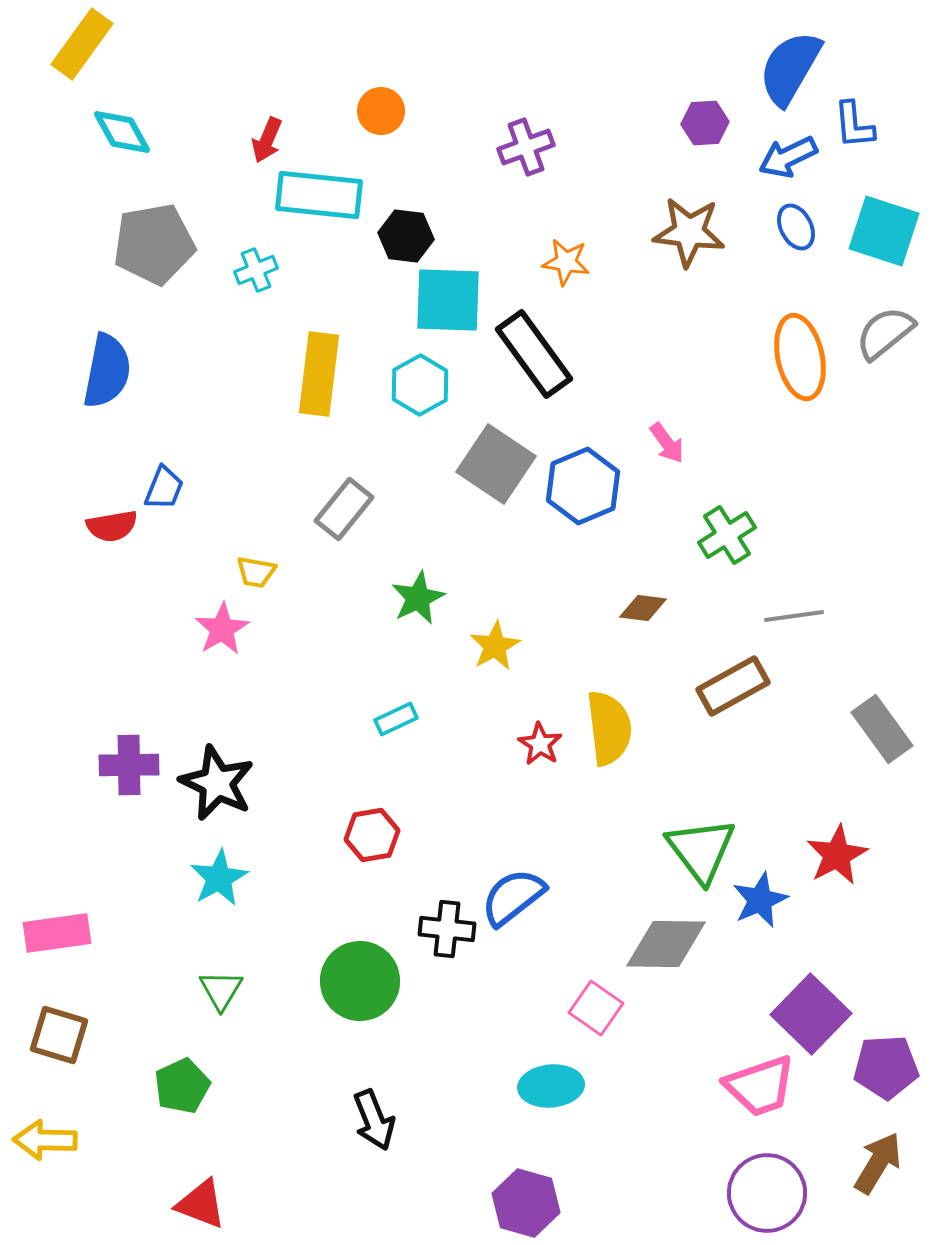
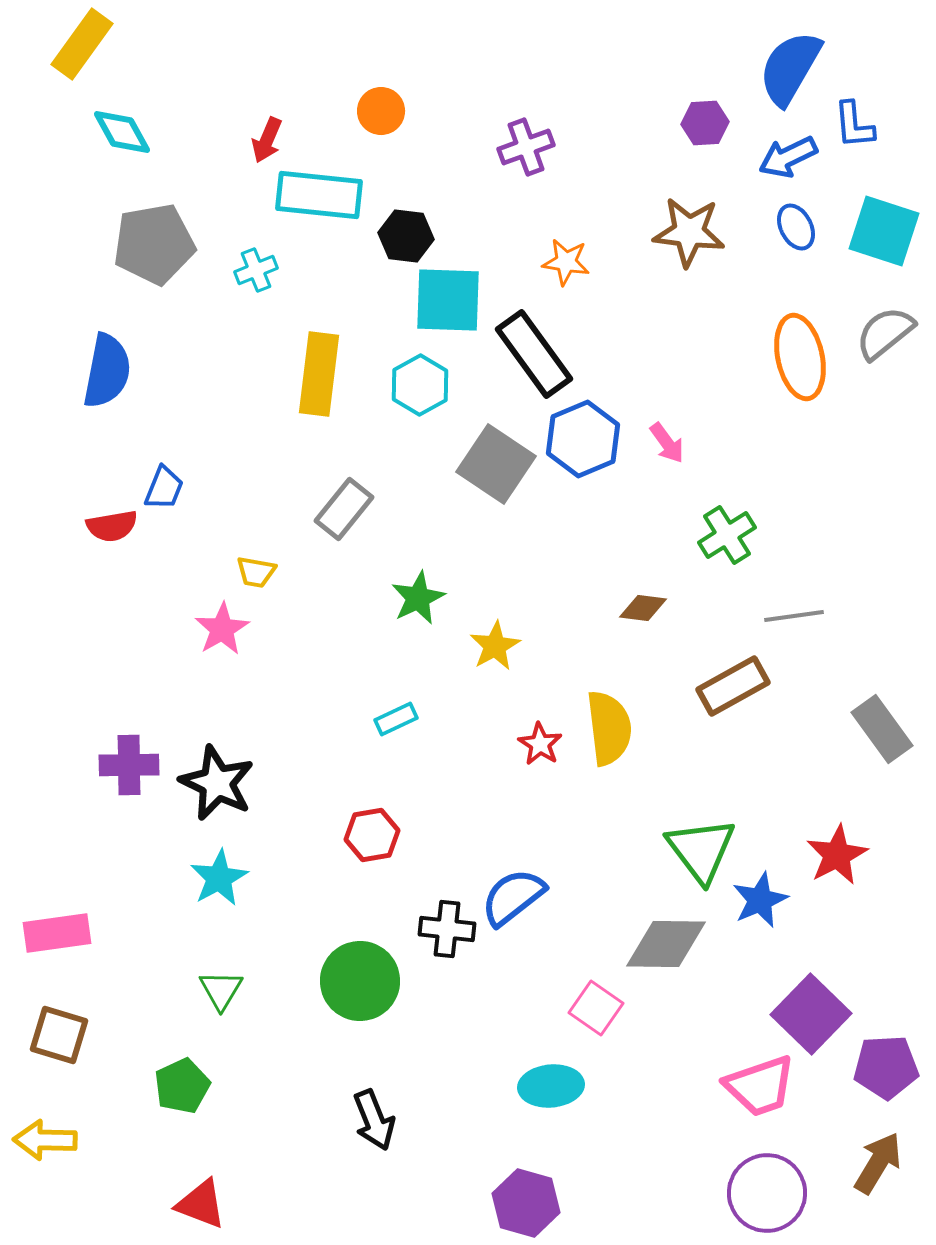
blue hexagon at (583, 486): moved 47 px up
